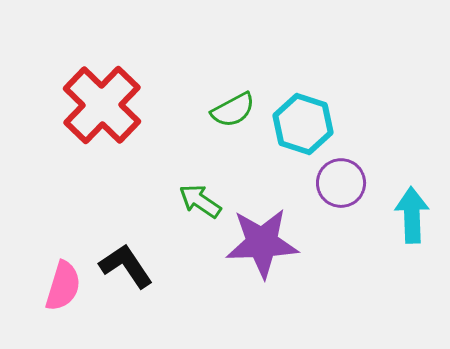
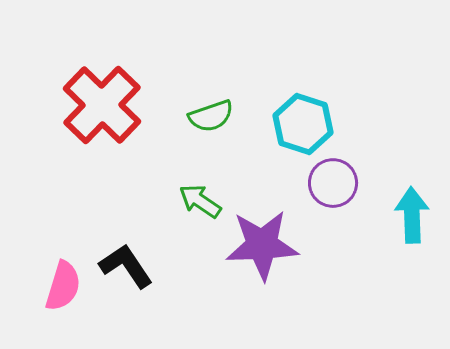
green semicircle: moved 22 px left, 6 px down; rotated 9 degrees clockwise
purple circle: moved 8 px left
purple star: moved 2 px down
